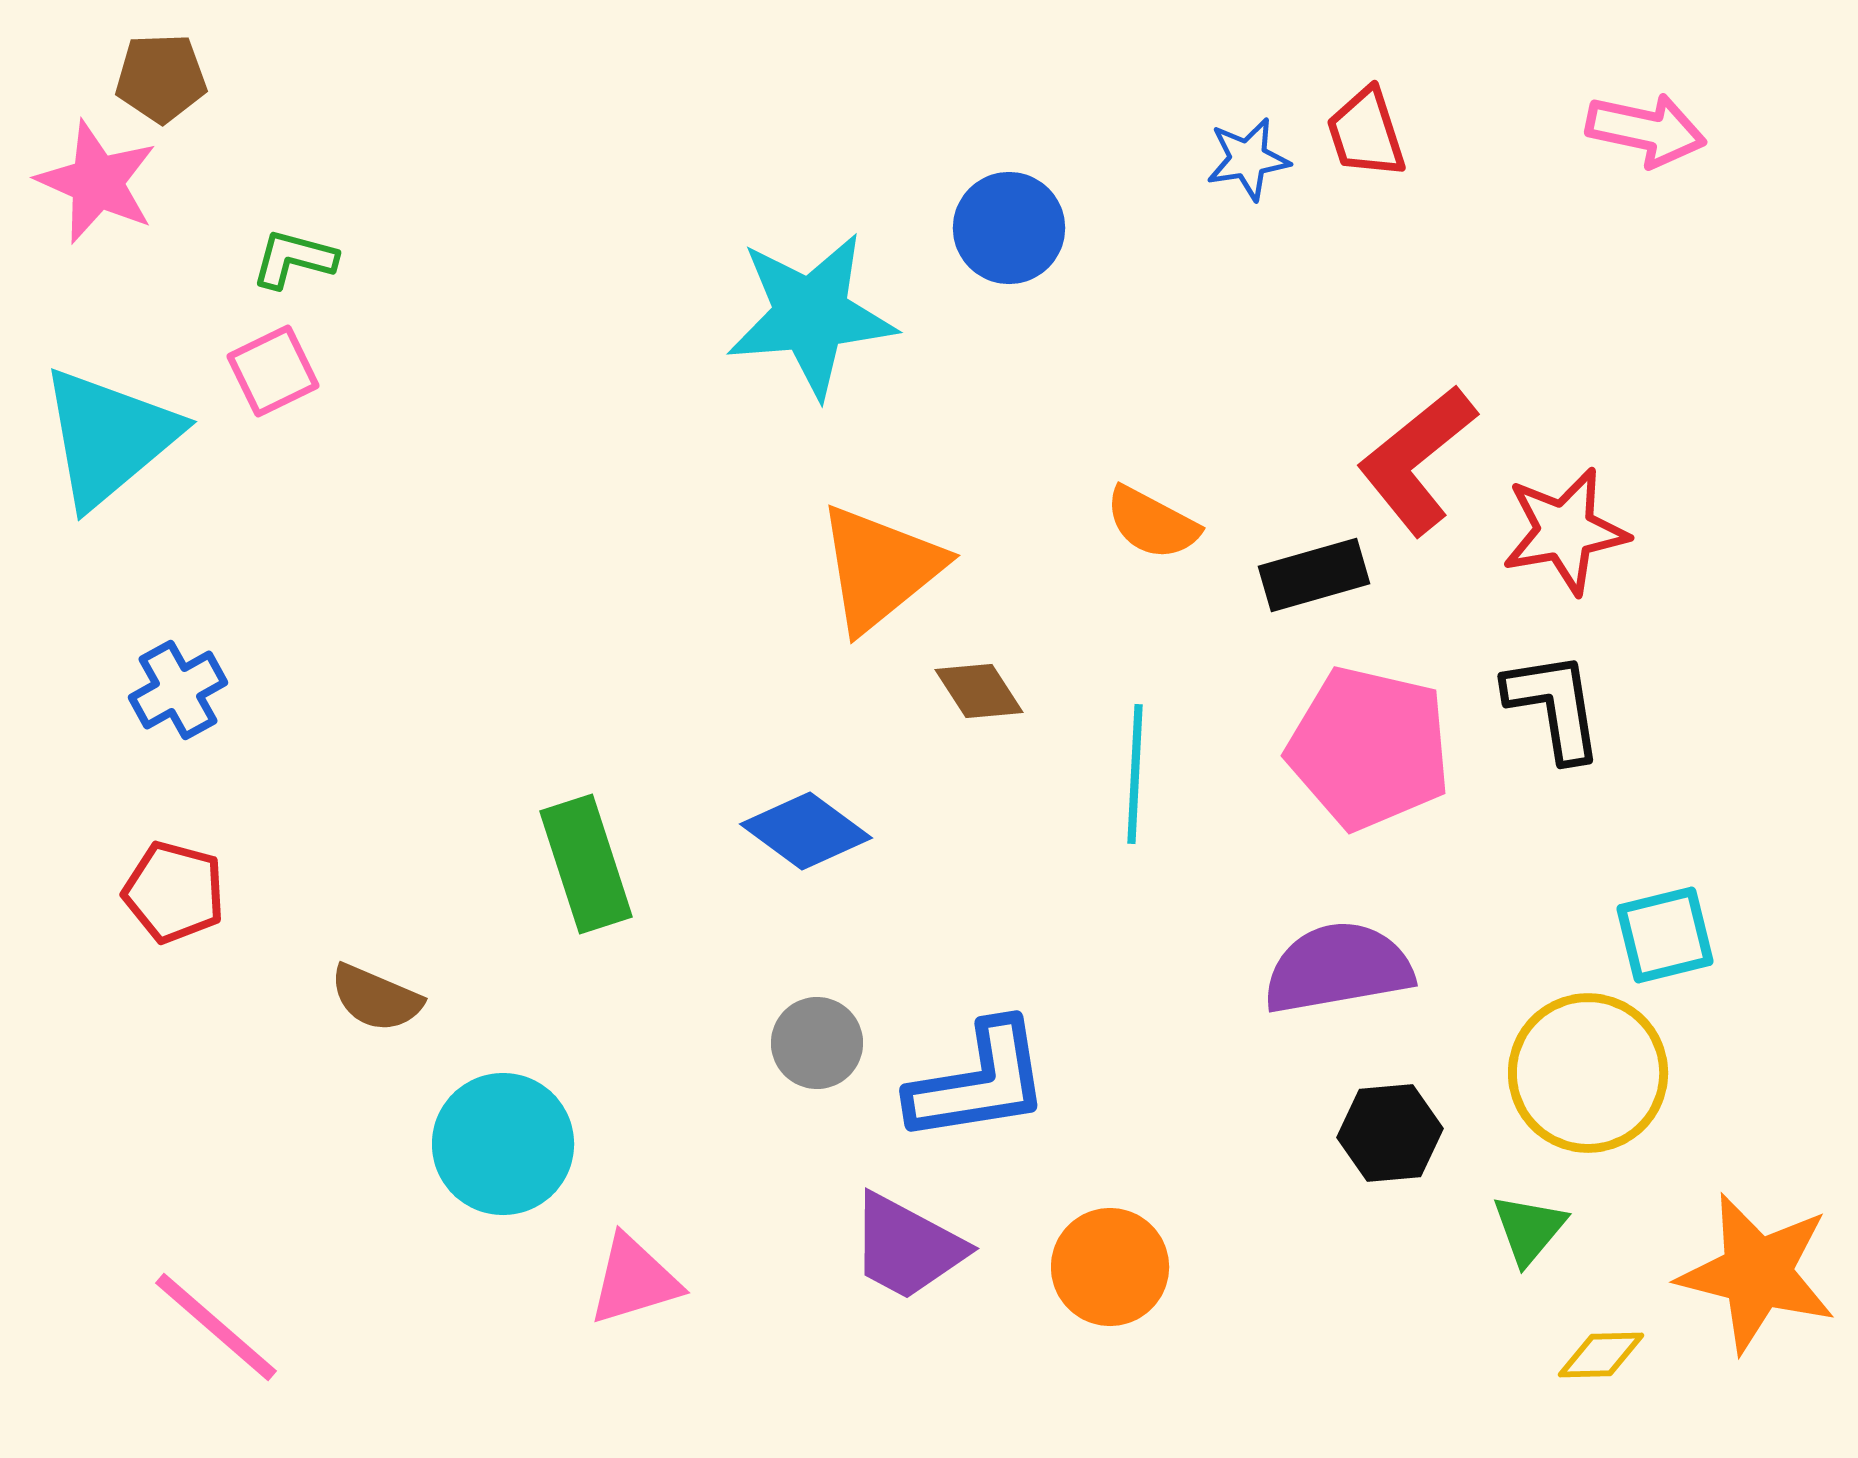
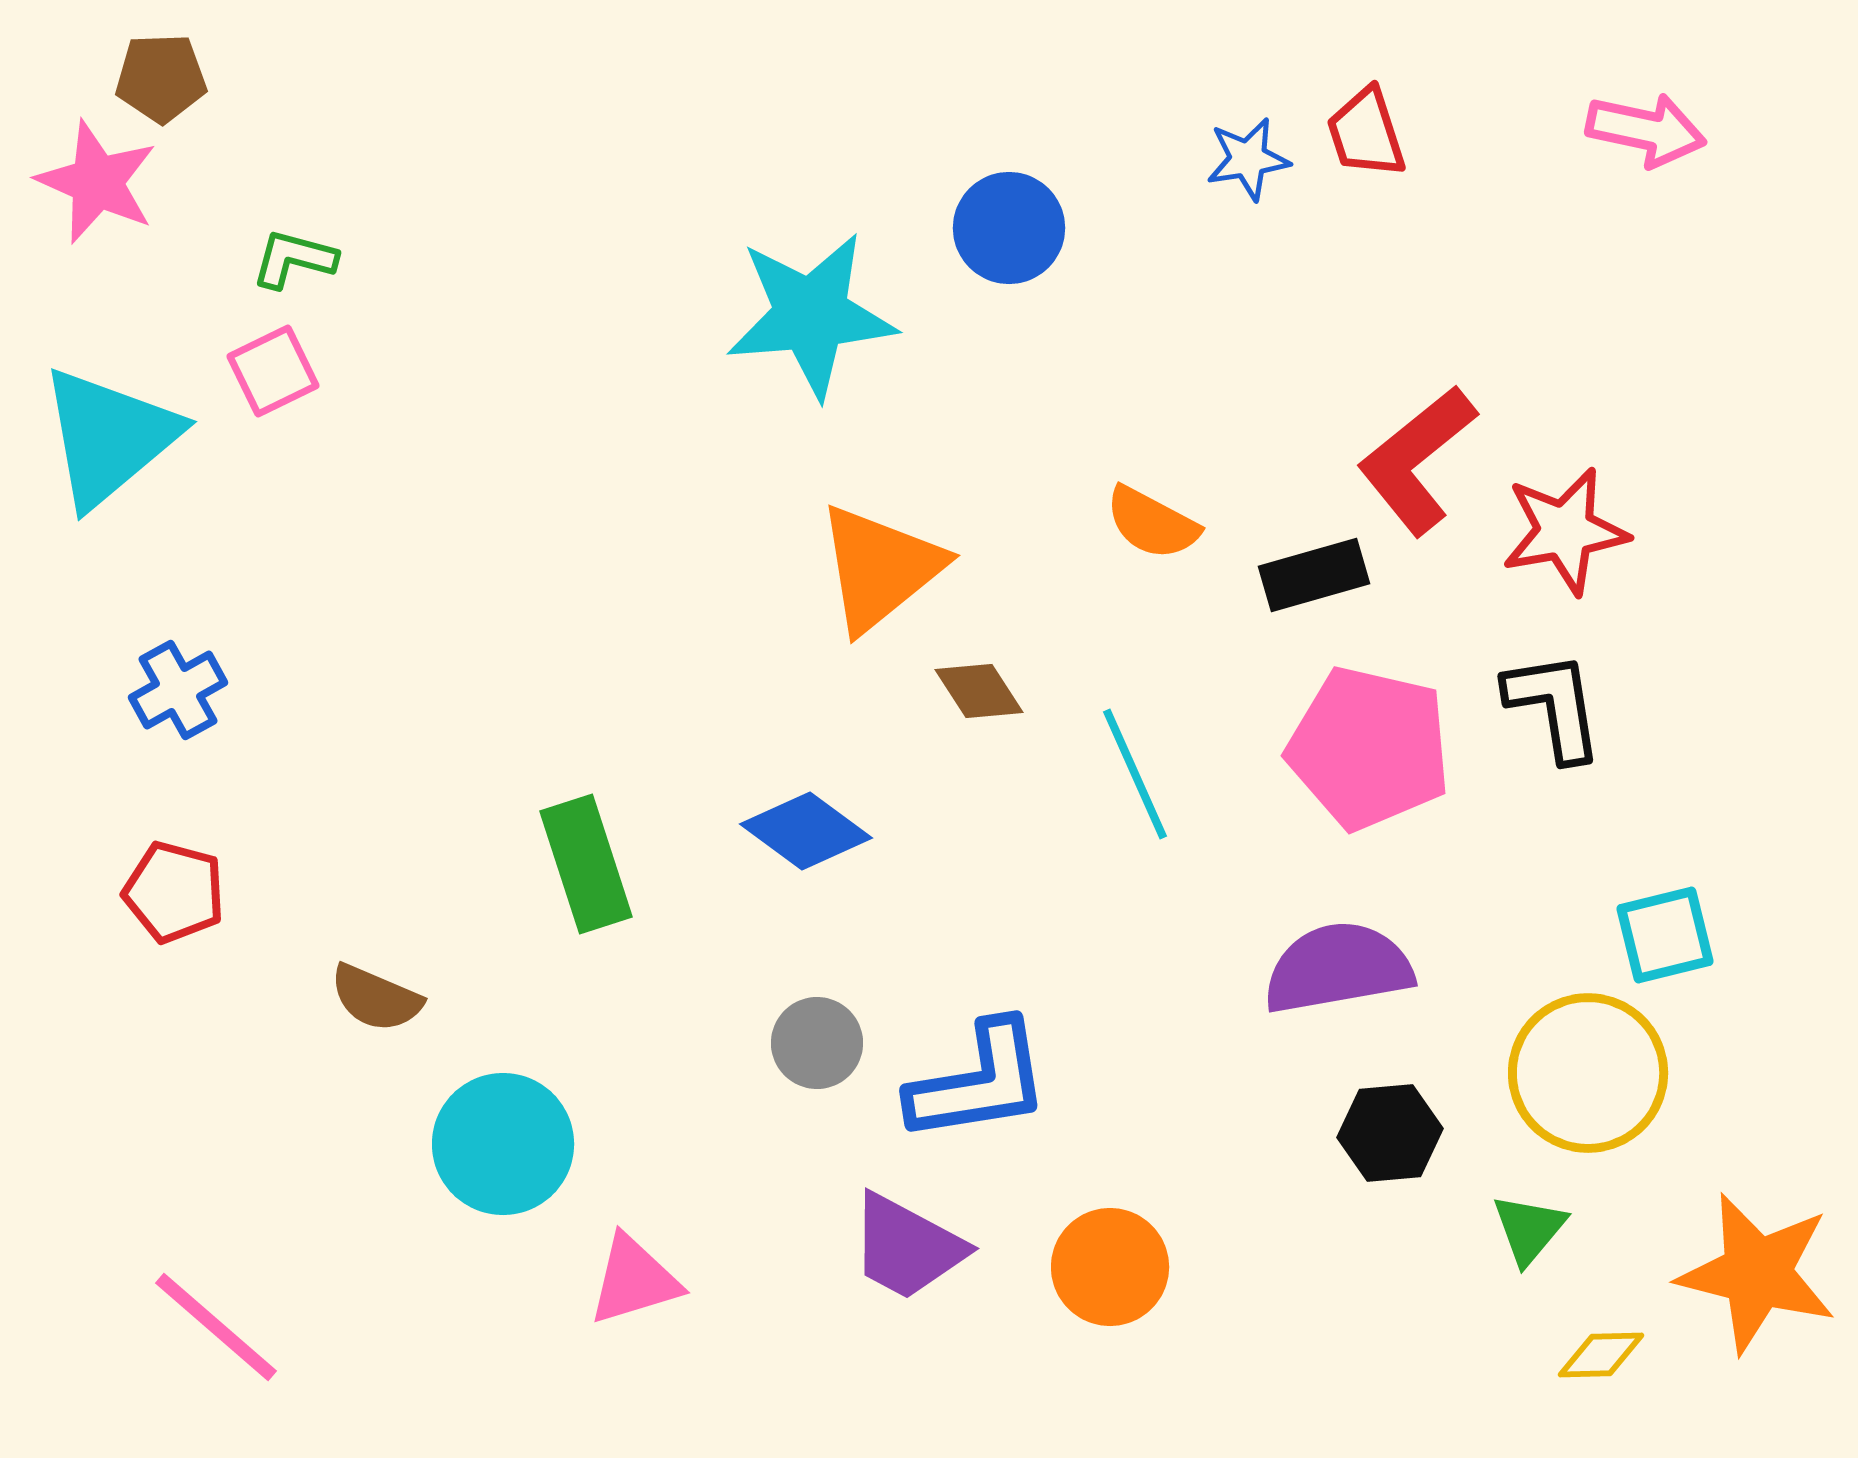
cyan line: rotated 27 degrees counterclockwise
